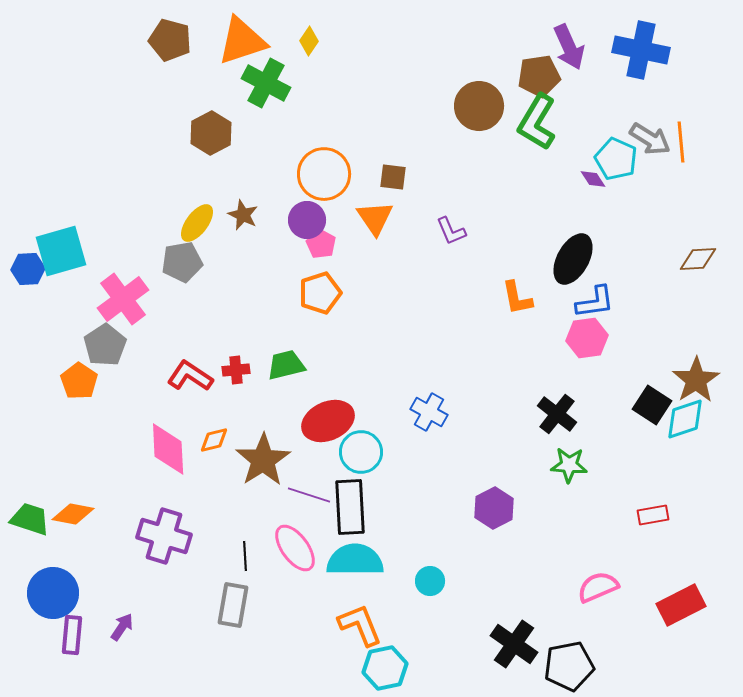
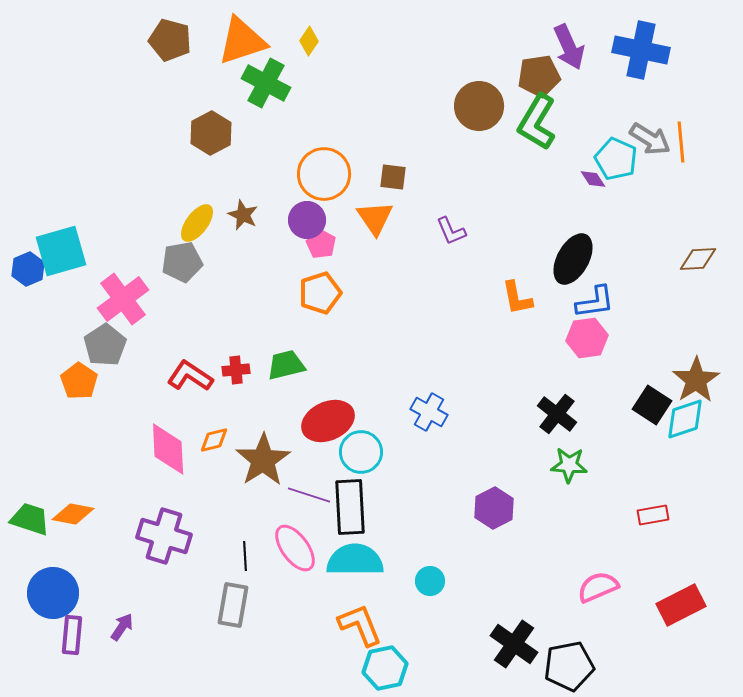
blue hexagon at (28, 269): rotated 20 degrees counterclockwise
